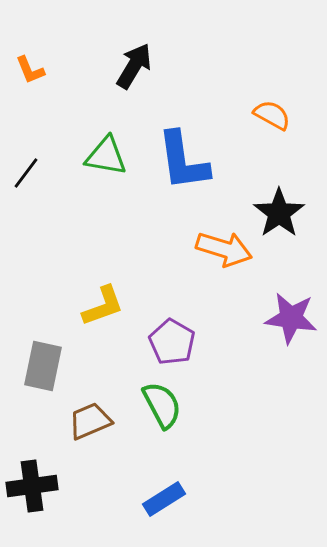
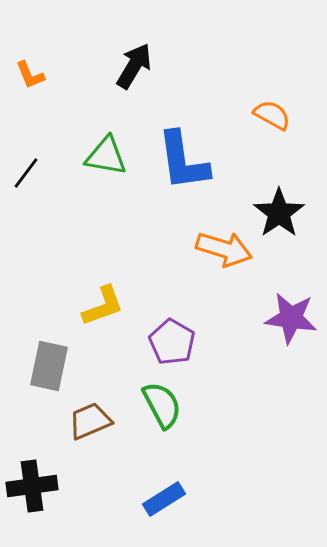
orange L-shape: moved 5 px down
gray rectangle: moved 6 px right
